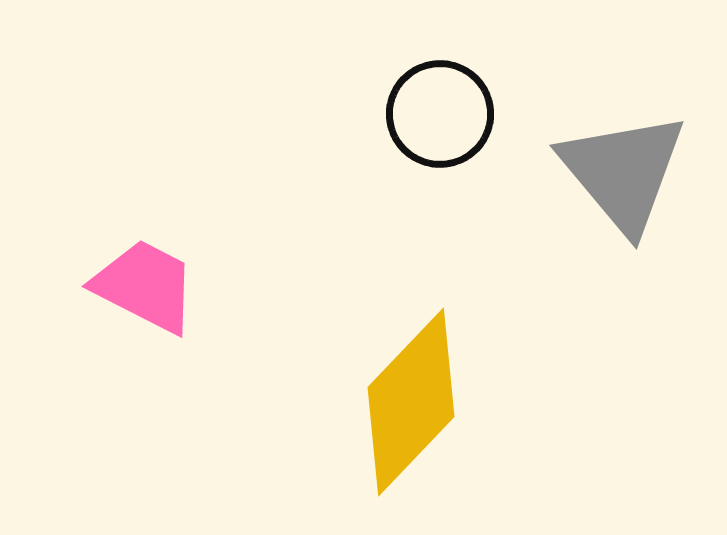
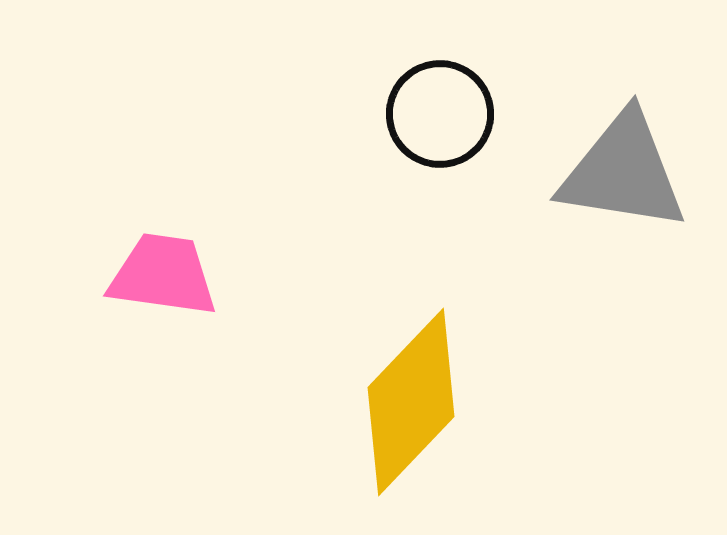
gray triangle: rotated 41 degrees counterclockwise
pink trapezoid: moved 18 px right, 11 px up; rotated 19 degrees counterclockwise
